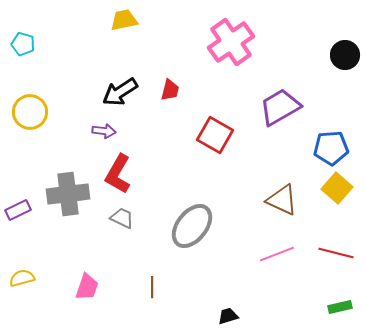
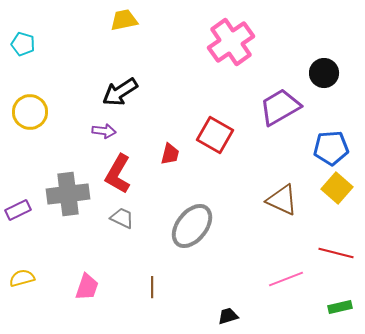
black circle: moved 21 px left, 18 px down
red trapezoid: moved 64 px down
pink line: moved 9 px right, 25 px down
